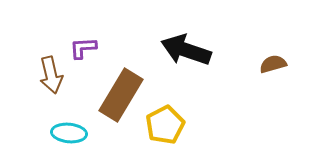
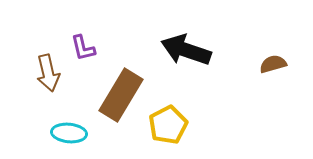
purple L-shape: rotated 100 degrees counterclockwise
brown arrow: moved 3 px left, 2 px up
yellow pentagon: moved 3 px right
